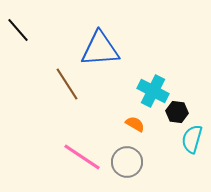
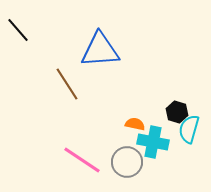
blue triangle: moved 1 px down
cyan cross: moved 51 px down; rotated 16 degrees counterclockwise
black hexagon: rotated 10 degrees clockwise
orange semicircle: rotated 18 degrees counterclockwise
cyan semicircle: moved 3 px left, 10 px up
pink line: moved 3 px down
